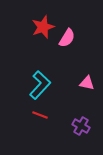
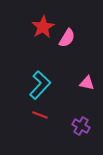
red star: rotated 10 degrees counterclockwise
